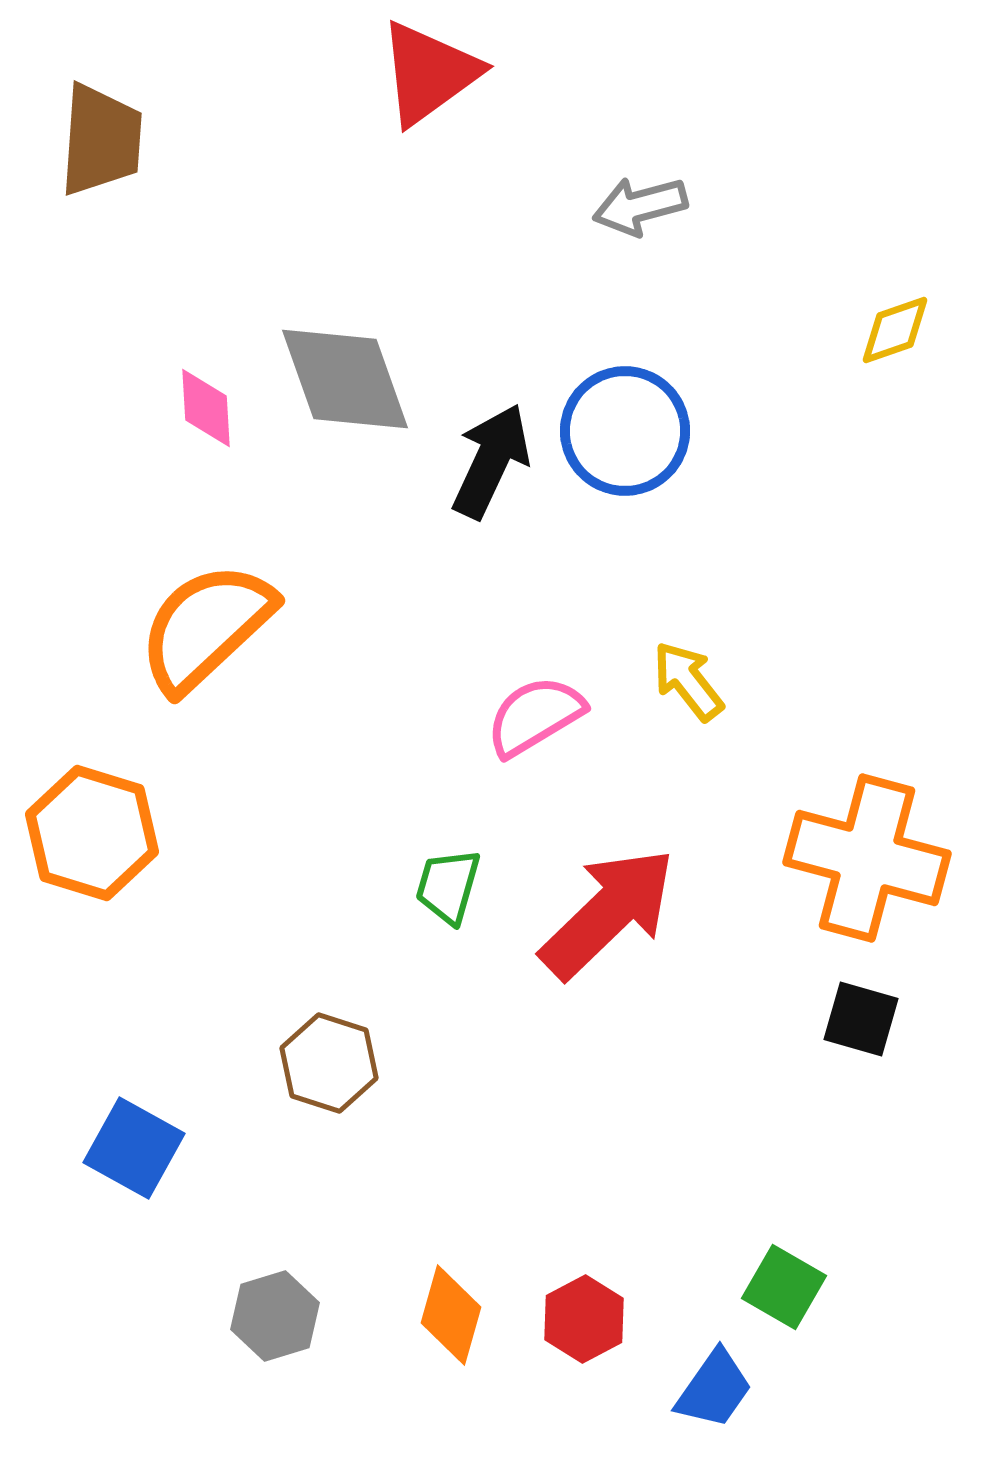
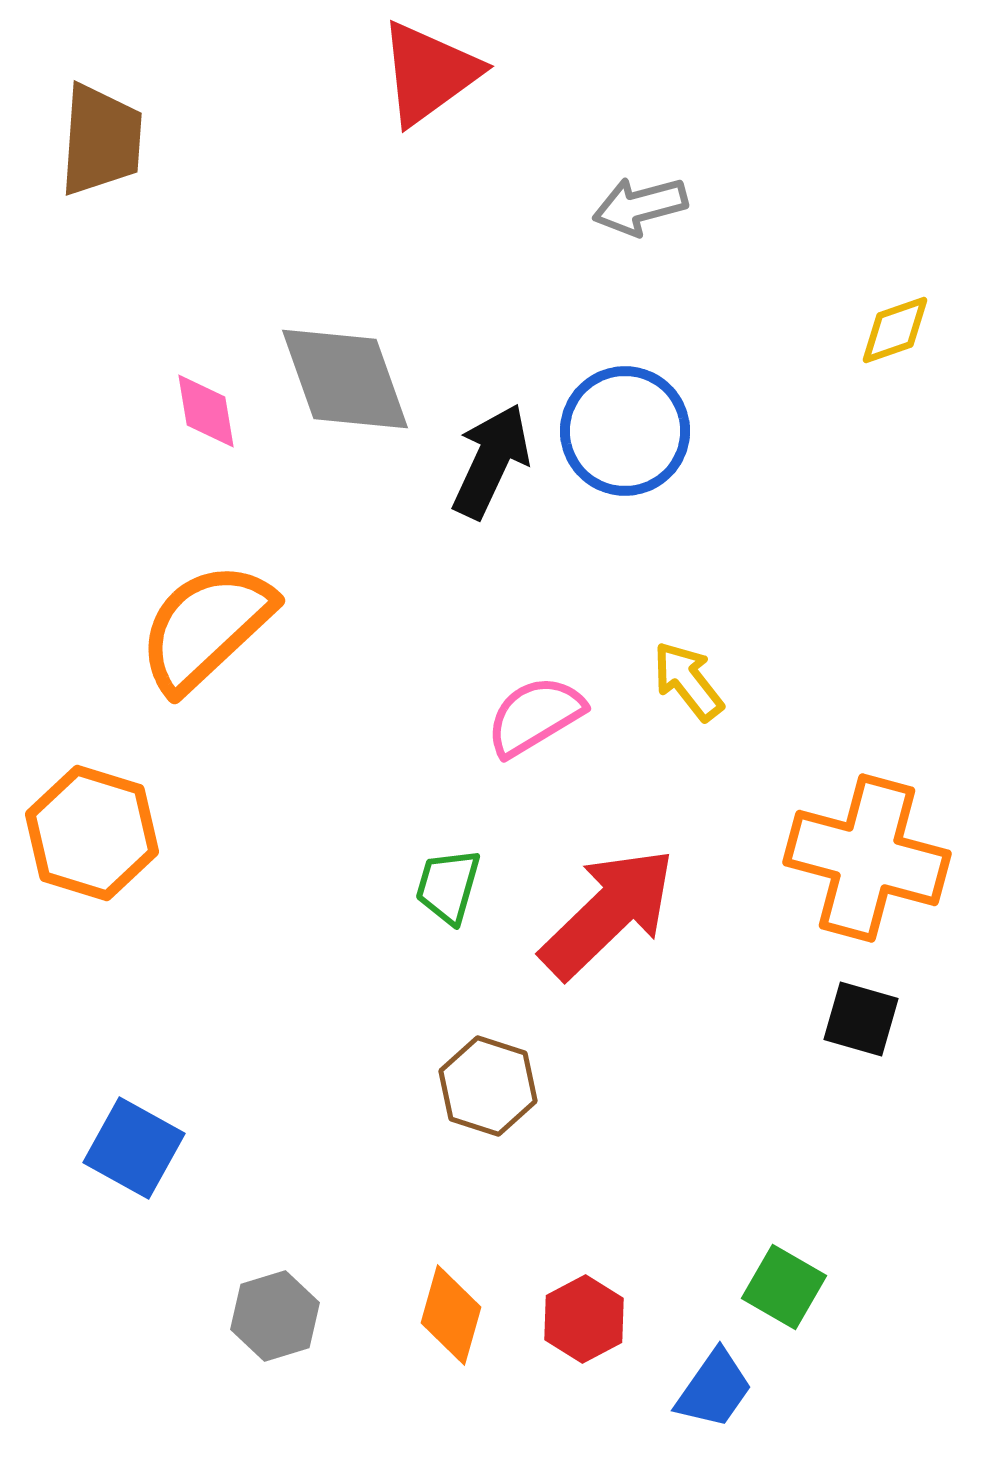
pink diamond: moved 3 px down; rotated 6 degrees counterclockwise
brown hexagon: moved 159 px right, 23 px down
